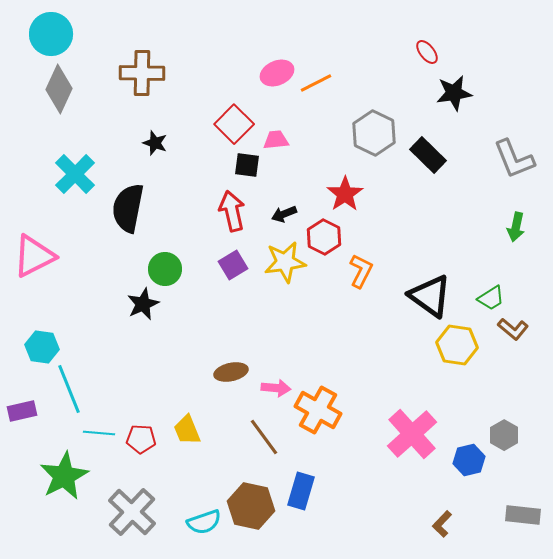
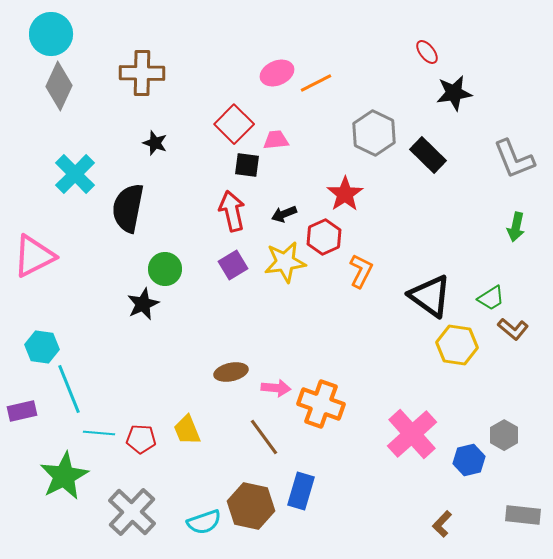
gray diamond at (59, 89): moved 3 px up
red hexagon at (324, 237): rotated 8 degrees clockwise
orange cross at (318, 410): moved 3 px right, 6 px up; rotated 9 degrees counterclockwise
